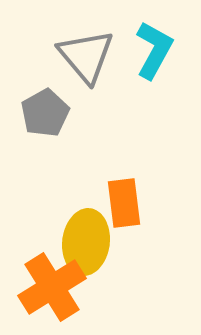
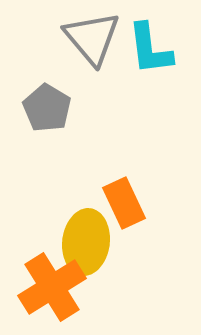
cyan L-shape: moved 4 px left, 1 px up; rotated 144 degrees clockwise
gray triangle: moved 6 px right, 18 px up
gray pentagon: moved 2 px right, 5 px up; rotated 12 degrees counterclockwise
orange rectangle: rotated 18 degrees counterclockwise
